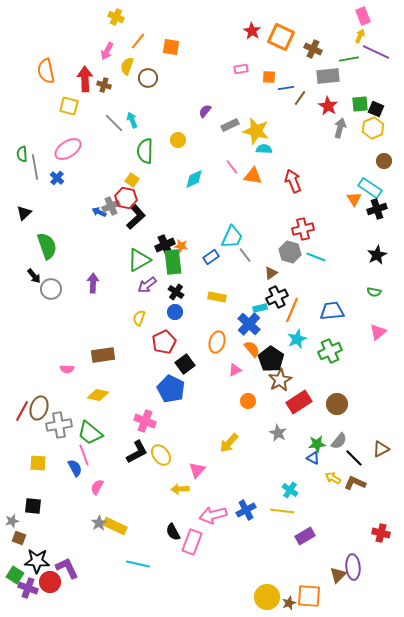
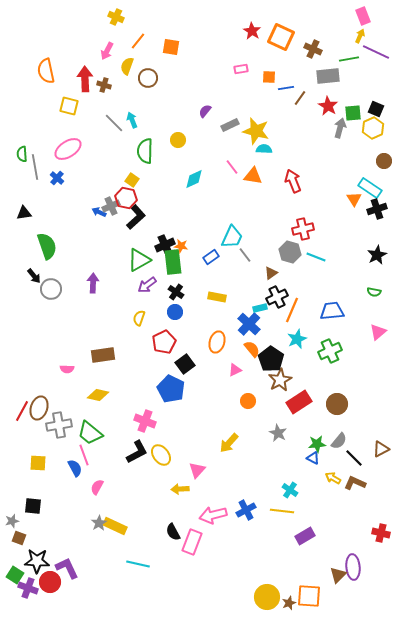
green square at (360, 104): moved 7 px left, 9 px down
black triangle at (24, 213): rotated 35 degrees clockwise
